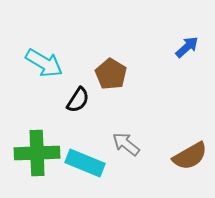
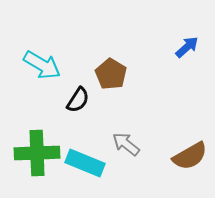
cyan arrow: moved 2 px left, 2 px down
